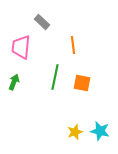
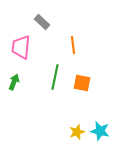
yellow star: moved 2 px right
